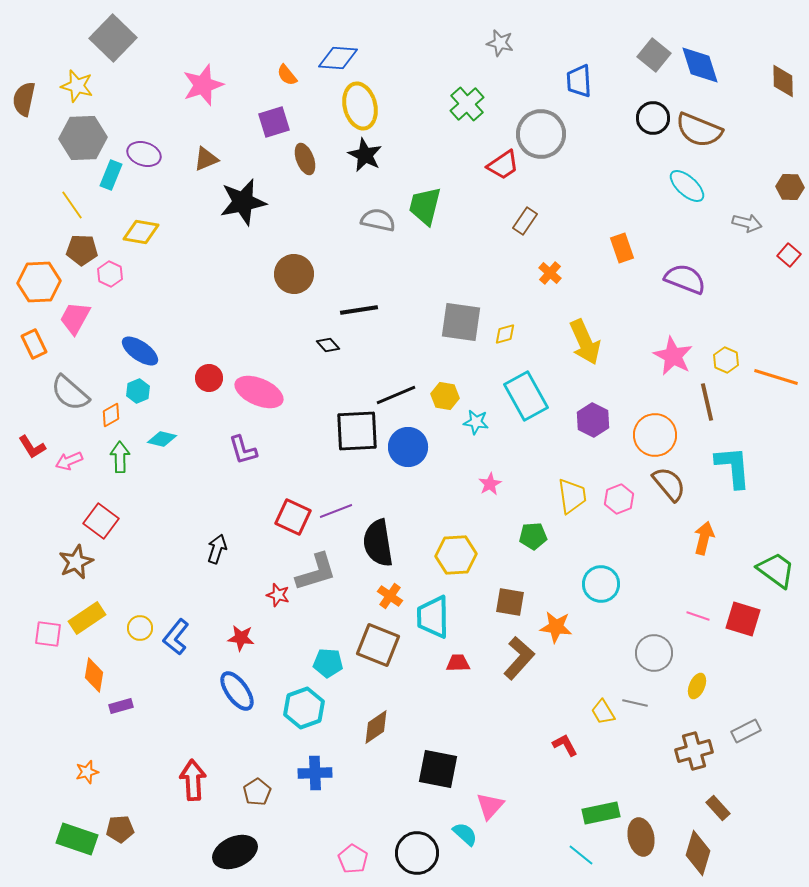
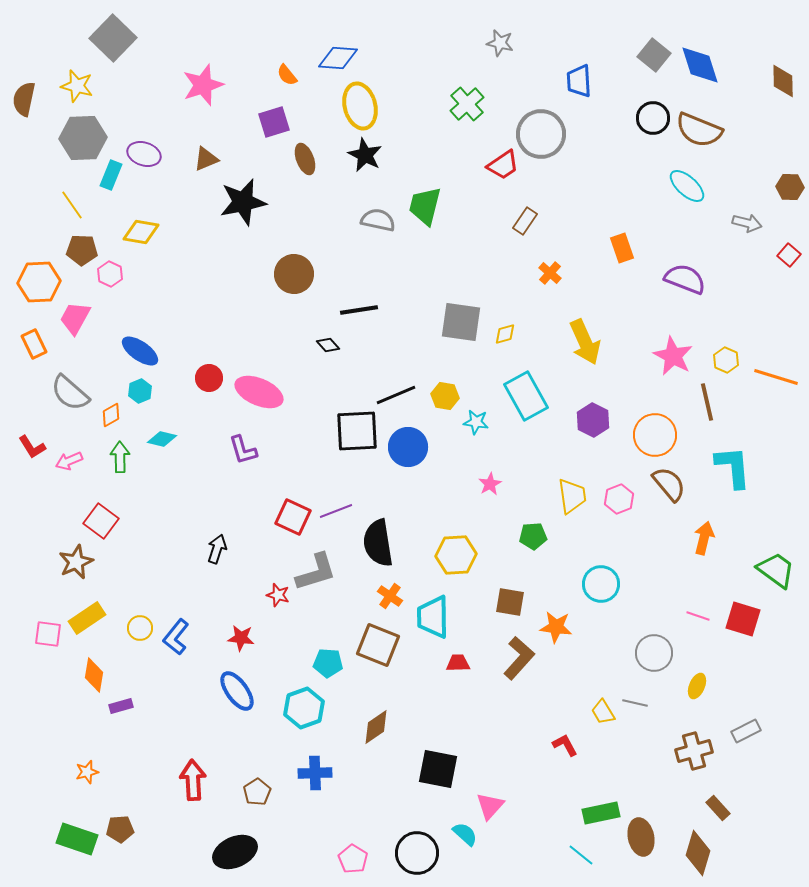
cyan hexagon at (138, 391): moved 2 px right
